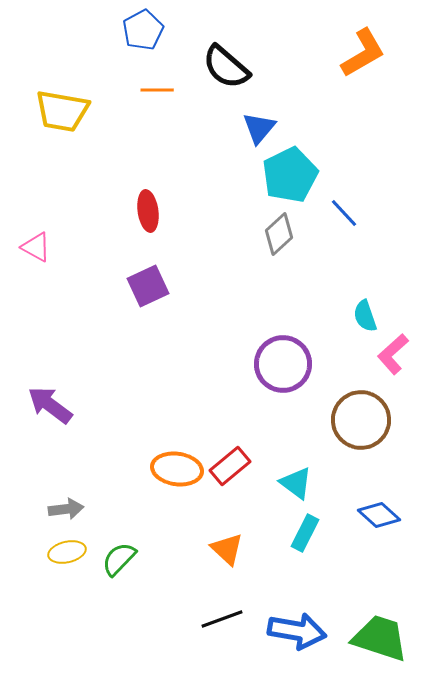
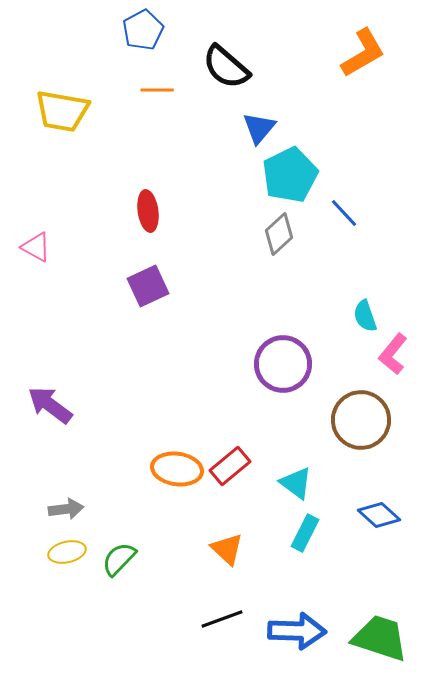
pink L-shape: rotated 9 degrees counterclockwise
blue arrow: rotated 8 degrees counterclockwise
